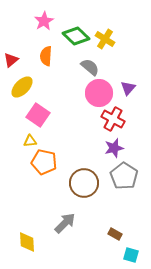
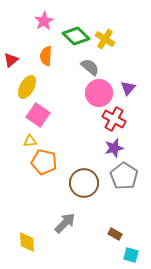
yellow ellipse: moved 5 px right; rotated 15 degrees counterclockwise
red cross: moved 1 px right
